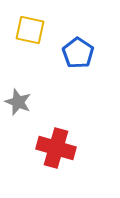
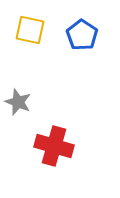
blue pentagon: moved 4 px right, 18 px up
red cross: moved 2 px left, 2 px up
